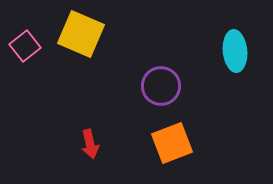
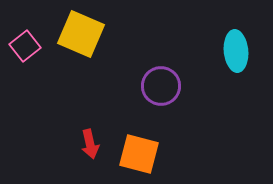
cyan ellipse: moved 1 px right
orange square: moved 33 px left, 11 px down; rotated 36 degrees clockwise
